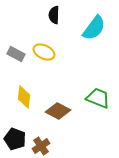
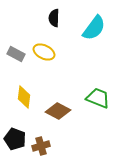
black semicircle: moved 3 px down
brown cross: rotated 18 degrees clockwise
